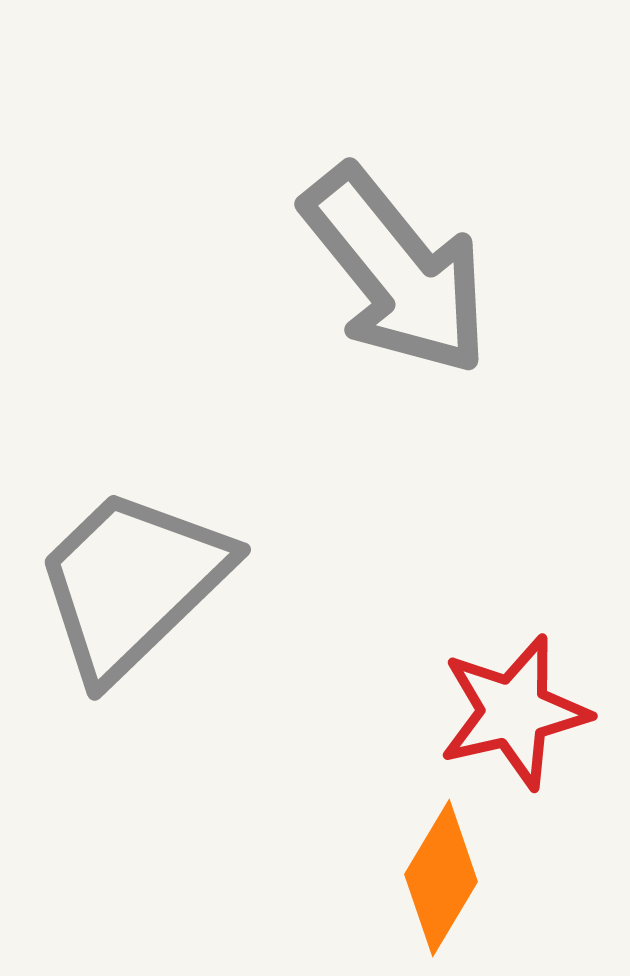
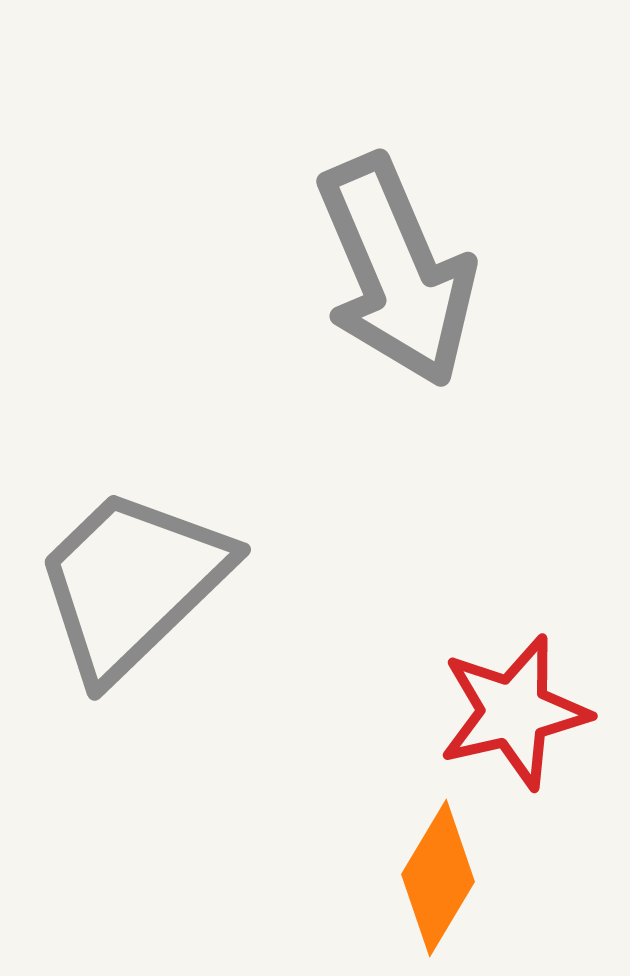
gray arrow: rotated 16 degrees clockwise
orange diamond: moved 3 px left
